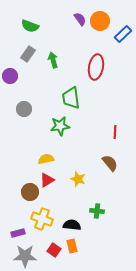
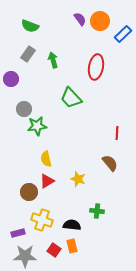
purple circle: moved 1 px right, 3 px down
green trapezoid: rotated 35 degrees counterclockwise
green star: moved 23 px left
red line: moved 2 px right, 1 px down
yellow semicircle: rotated 91 degrees counterclockwise
red triangle: moved 1 px down
brown circle: moved 1 px left
yellow cross: moved 1 px down
